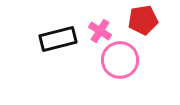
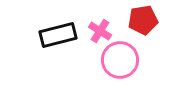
black rectangle: moved 4 px up
